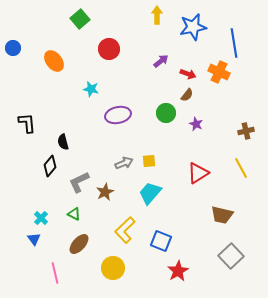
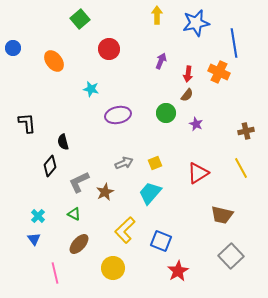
blue star: moved 3 px right, 4 px up
purple arrow: rotated 28 degrees counterclockwise
red arrow: rotated 77 degrees clockwise
yellow square: moved 6 px right, 2 px down; rotated 16 degrees counterclockwise
cyan cross: moved 3 px left, 2 px up
